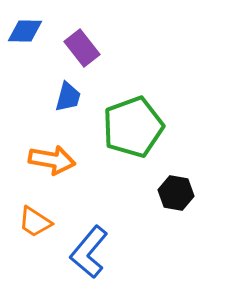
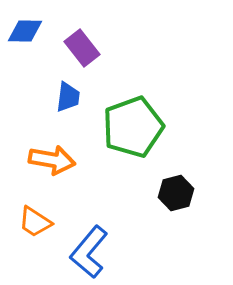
blue trapezoid: rotated 8 degrees counterclockwise
black hexagon: rotated 24 degrees counterclockwise
